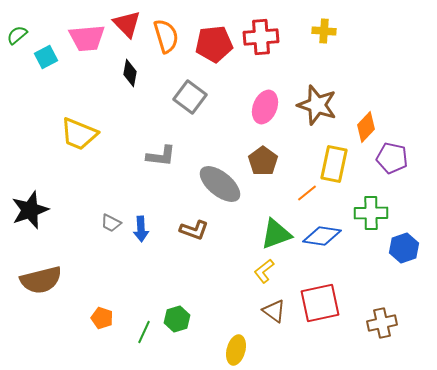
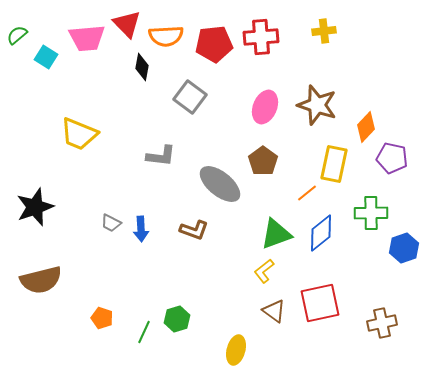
yellow cross: rotated 10 degrees counterclockwise
orange semicircle: rotated 104 degrees clockwise
cyan square: rotated 30 degrees counterclockwise
black diamond: moved 12 px right, 6 px up
black star: moved 5 px right, 3 px up
blue diamond: moved 1 px left, 3 px up; rotated 48 degrees counterclockwise
